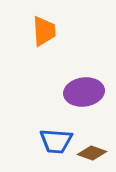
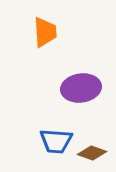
orange trapezoid: moved 1 px right, 1 px down
purple ellipse: moved 3 px left, 4 px up
